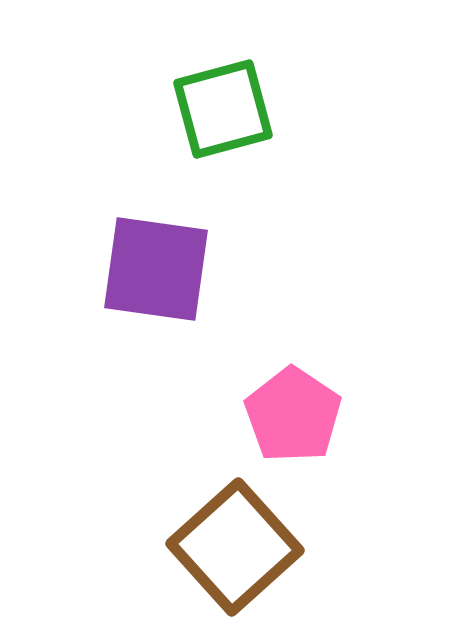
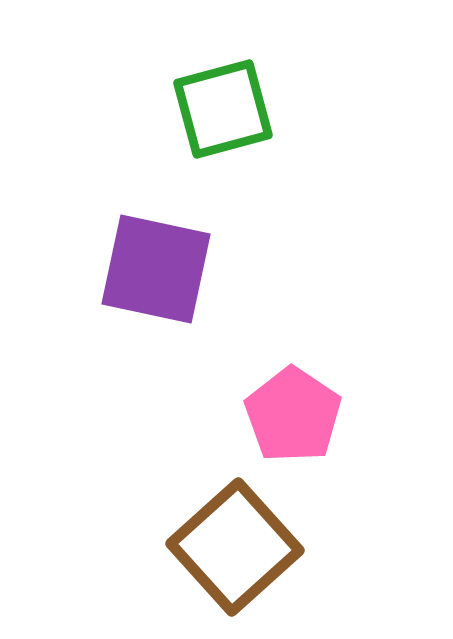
purple square: rotated 4 degrees clockwise
